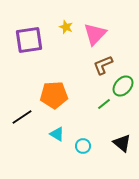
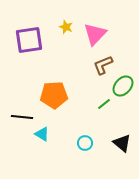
black line: rotated 40 degrees clockwise
cyan triangle: moved 15 px left
cyan circle: moved 2 px right, 3 px up
